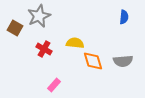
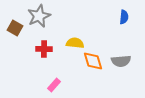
red cross: rotated 28 degrees counterclockwise
gray semicircle: moved 2 px left
